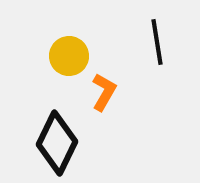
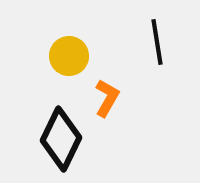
orange L-shape: moved 3 px right, 6 px down
black diamond: moved 4 px right, 4 px up
